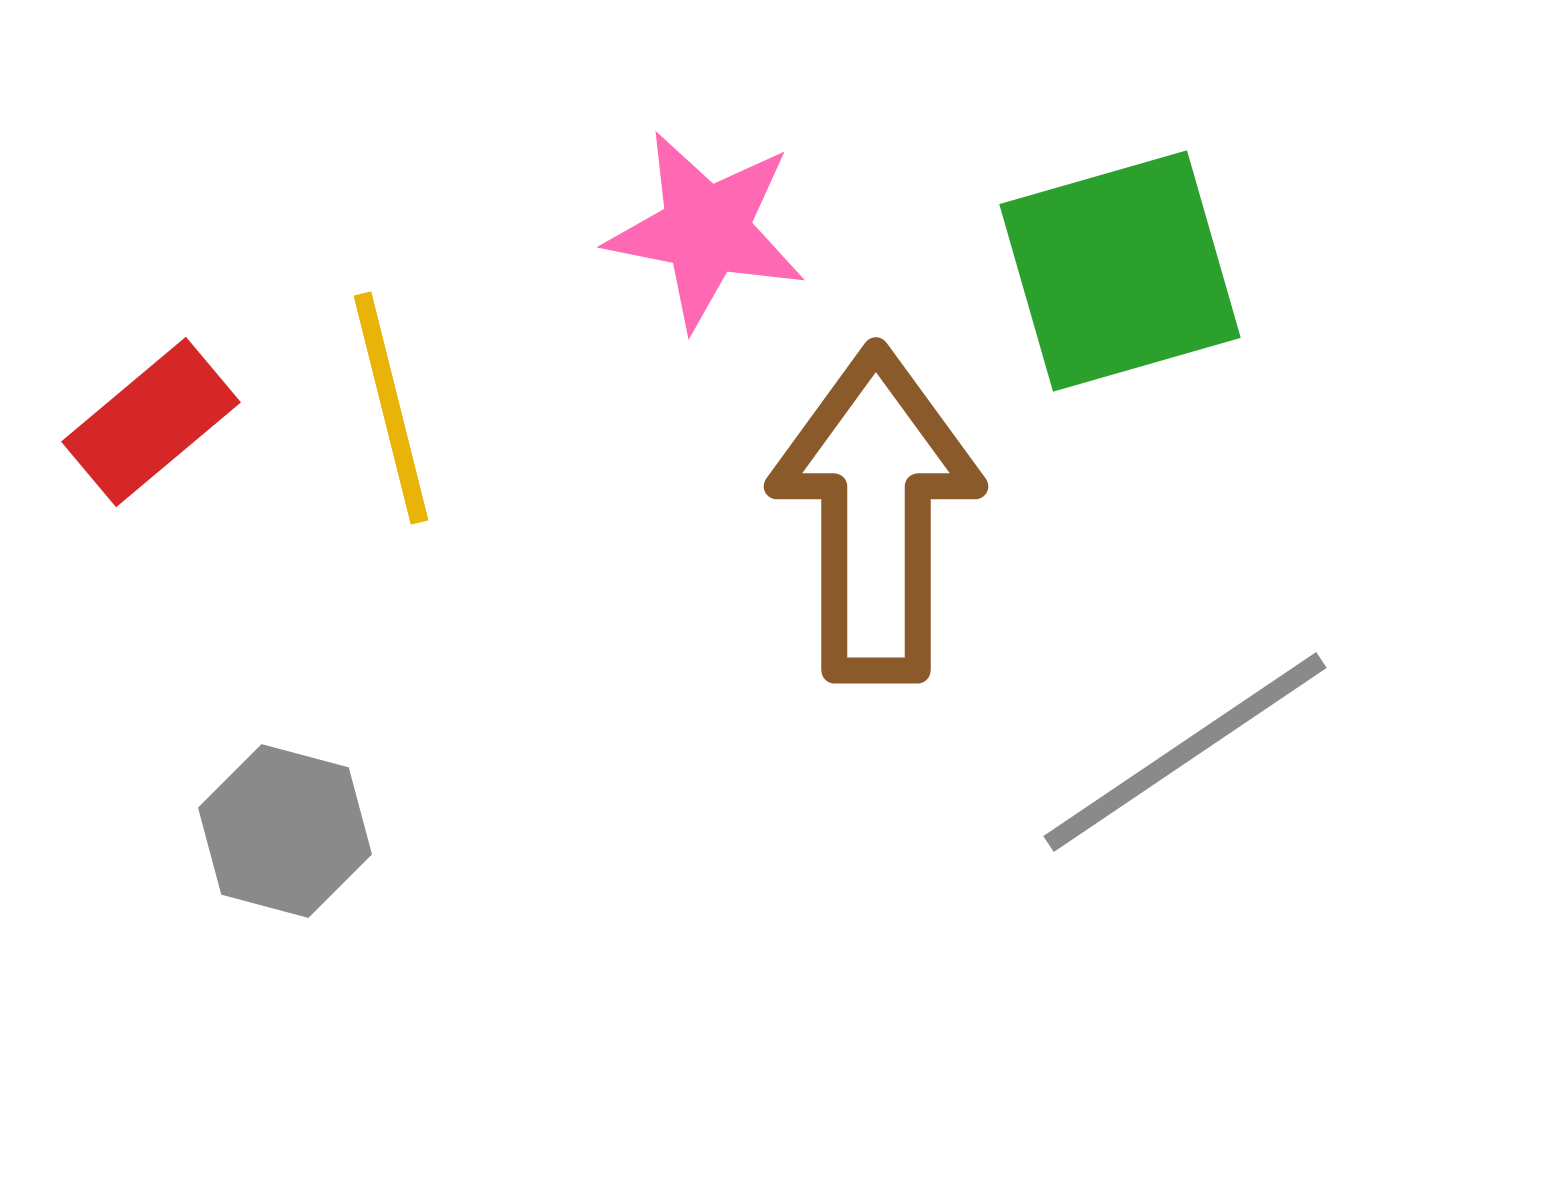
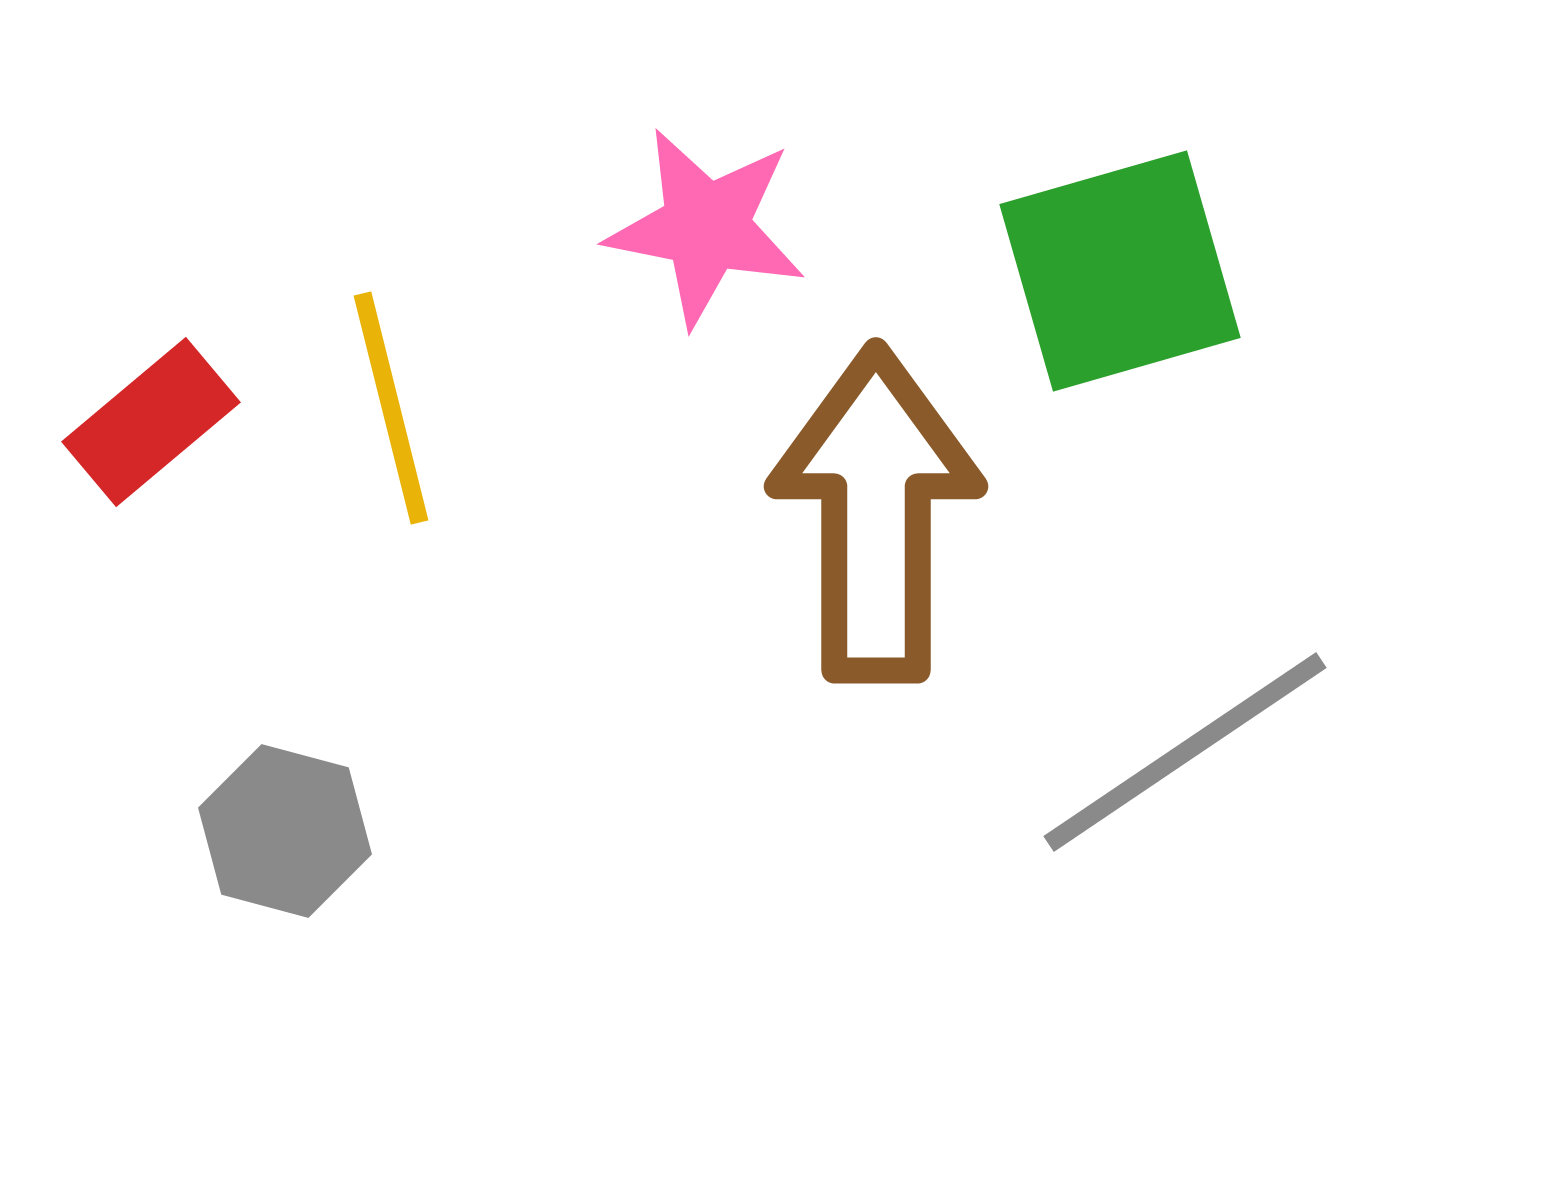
pink star: moved 3 px up
